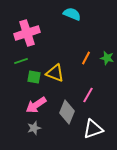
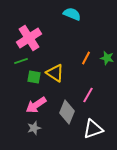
pink cross: moved 2 px right, 5 px down; rotated 15 degrees counterclockwise
yellow triangle: rotated 12 degrees clockwise
